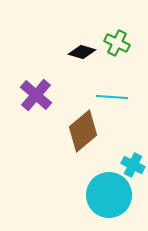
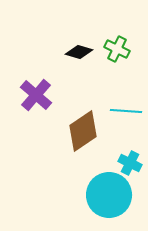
green cross: moved 6 px down
black diamond: moved 3 px left
cyan line: moved 14 px right, 14 px down
brown diamond: rotated 6 degrees clockwise
cyan cross: moved 3 px left, 2 px up
